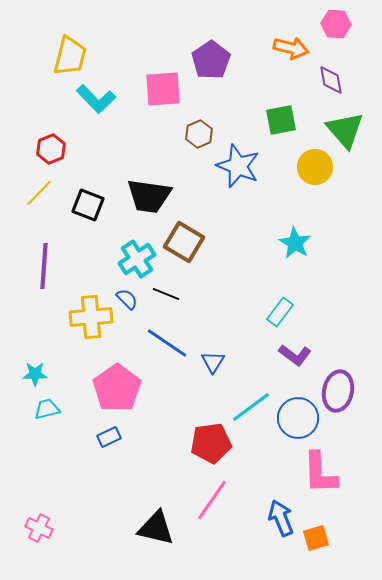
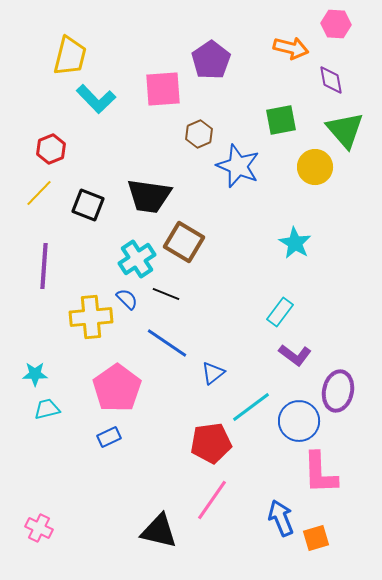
blue triangle at (213, 362): moved 11 px down; rotated 20 degrees clockwise
blue circle at (298, 418): moved 1 px right, 3 px down
black triangle at (156, 528): moved 3 px right, 3 px down
